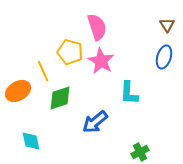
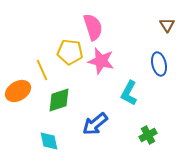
pink semicircle: moved 4 px left
yellow pentagon: rotated 10 degrees counterclockwise
blue ellipse: moved 5 px left, 7 px down; rotated 30 degrees counterclockwise
pink star: rotated 16 degrees counterclockwise
yellow line: moved 1 px left, 1 px up
cyan L-shape: rotated 25 degrees clockwise
green diamond: moved 1 px left, 2 px down
blue arrow: moved 2 px down
cyan diamond: moved 18 px right
green cross: moved 8 px right, 17 px up
